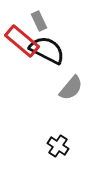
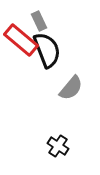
red rectangle: moved 1 px left, 1 px up
black semicircle: rotated 42 degrees clockwise
